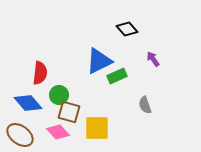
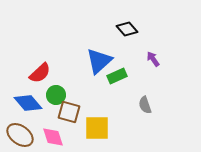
blue triangle: rotated 16 degrees counterclockwise
red semicircle: rotated 40 degrees clockwise
green circle: moved 3 px left
pink diamond: moved 5 px left, 5 px down; rotated 25 degrees clockwise
